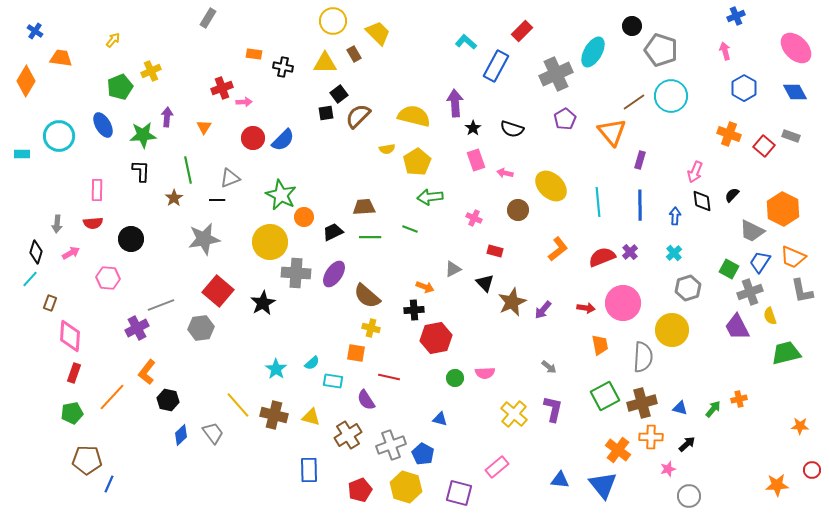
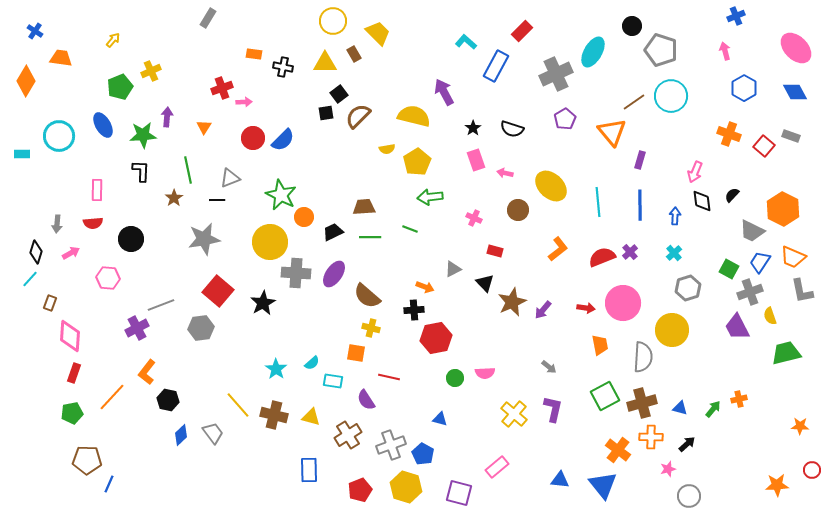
purple arrow at (455, 103): moved 11 px left, 11 px up; rotated 24 degrees counterclockwise
